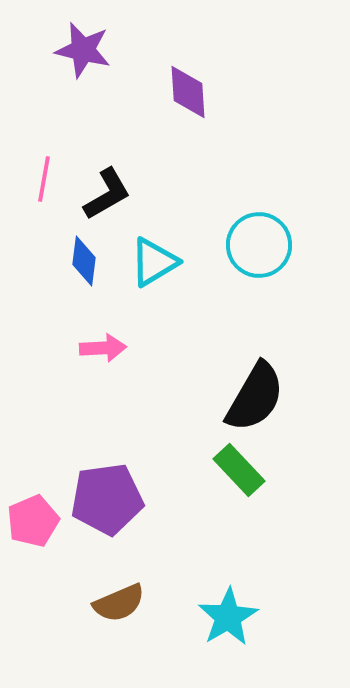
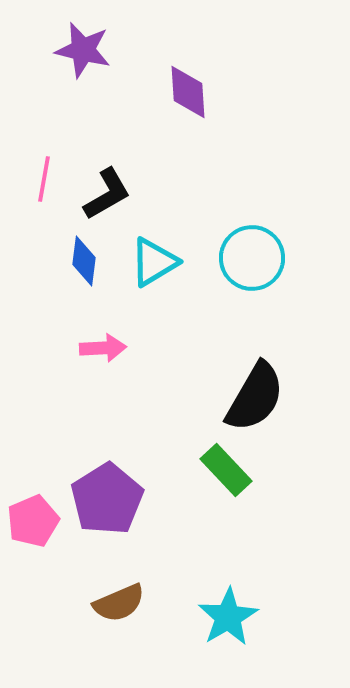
cyan circle: moved 7 px left, 13 px down
green rectangle: moved 13 px left
purple pentagon: rotated 24 degrees counterclockwise
